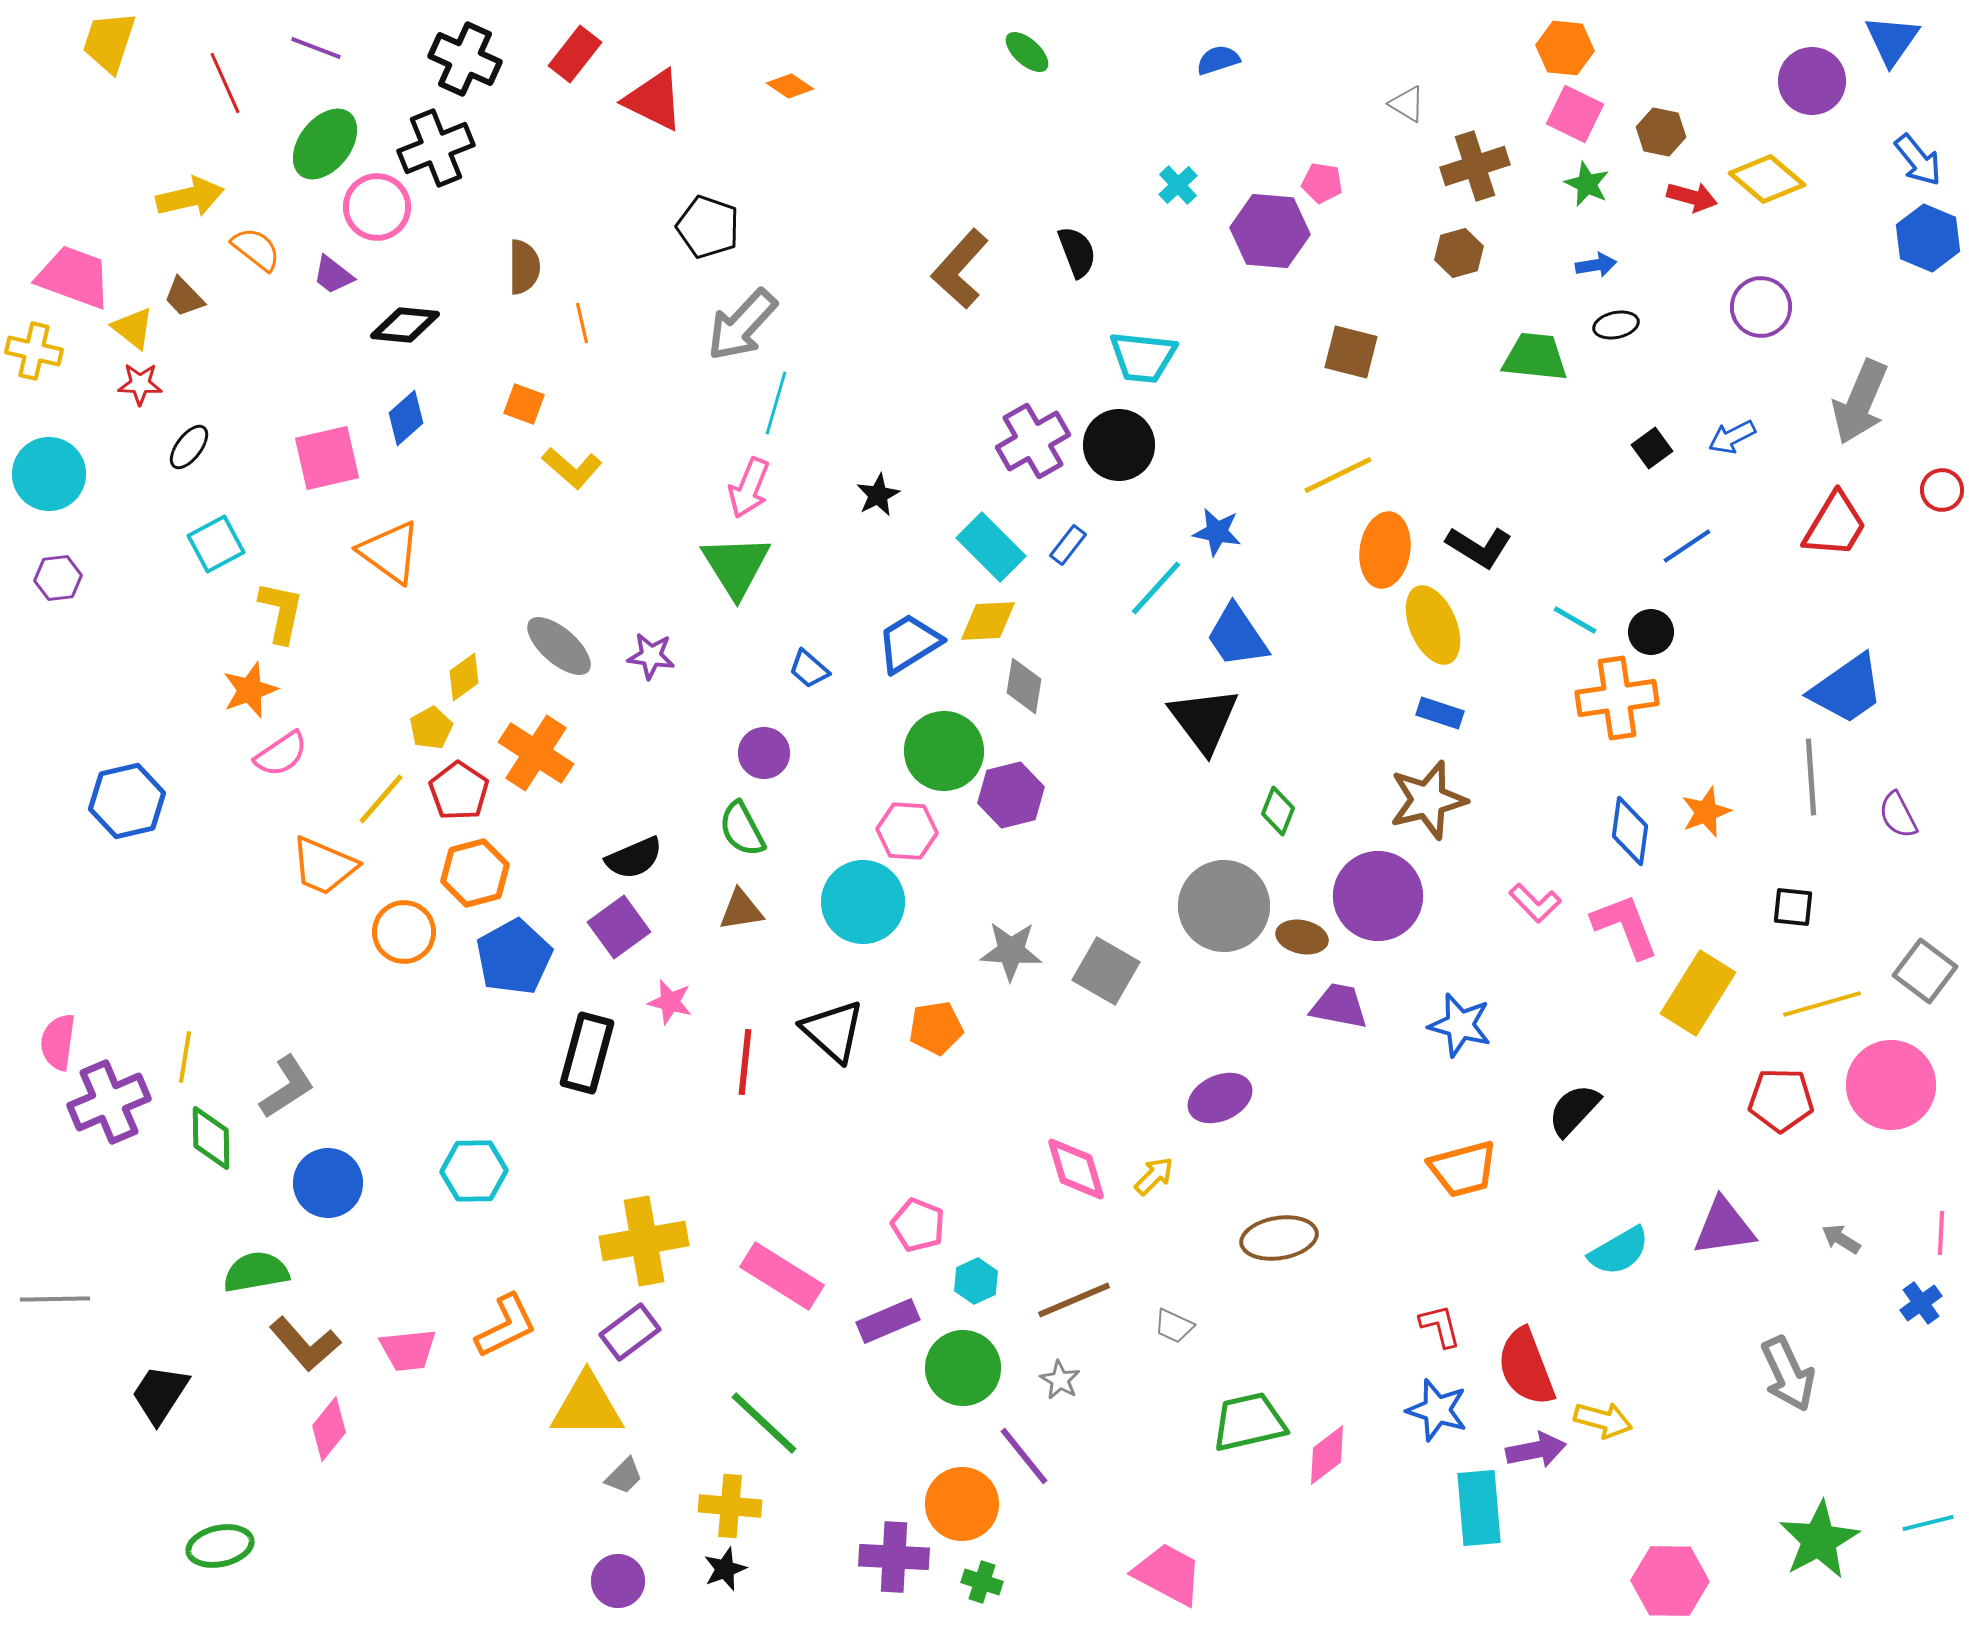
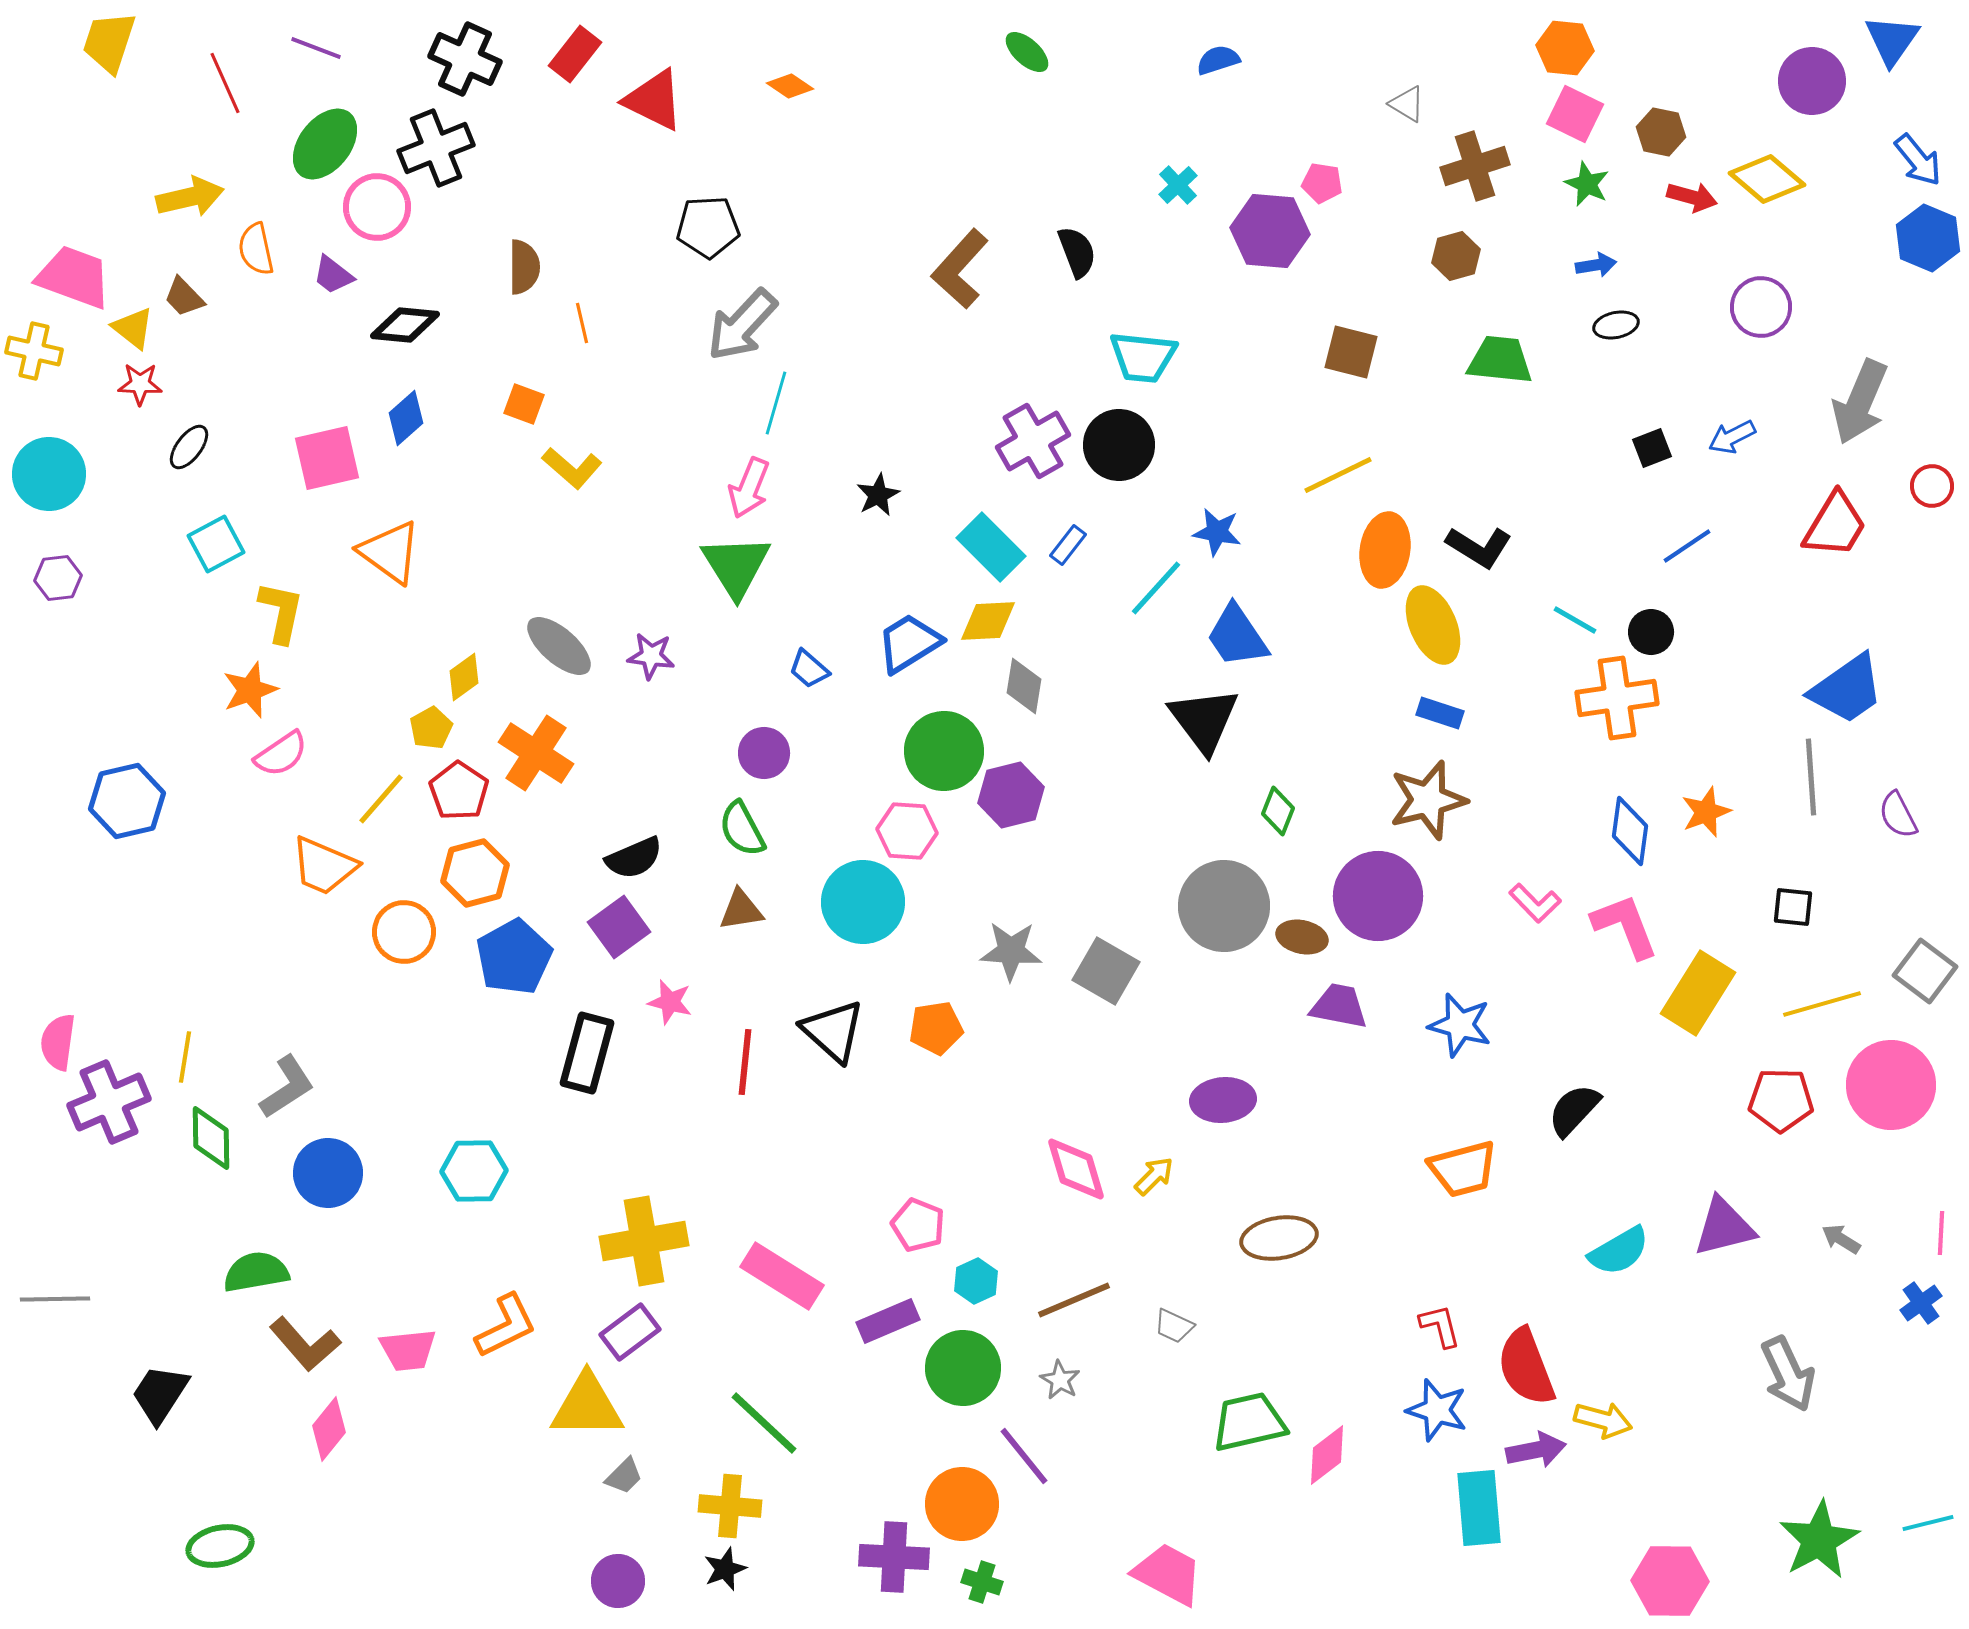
black pentagon at (708, 227): rotated 22 degrees counterclockwise
orange semicircle at (256, 249): rotated 140 degrees counterclockwise
brown hexagon at (1459, 253): moved 3 px left, 3 px down
green trapezoid at (1535, 357): moved 35 px left, 3 px down
black square at (1652, 448): rotated 15 degrees clockwise
red circle at (1942, 490): moved 10 px left, 4 px up
purple ellipse at (1220, 1098): moved 3 px right, 2 px down; rotated 20 degrees clockwise
blue circle at (328, 1183): moved 10 px up
purple triangle at (1724, 1227): rotated 6 degrees counterclockwise
